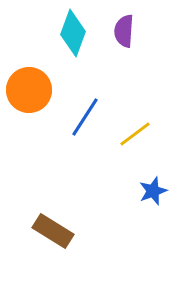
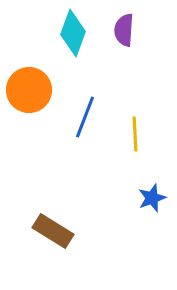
purple semicircle: moved 1 px up
blue line: rotated 12 degrees counterclockwise
yellow line: rotated 56 degrees counterclockwise
blue star: moved 1 px left, 7 px down
